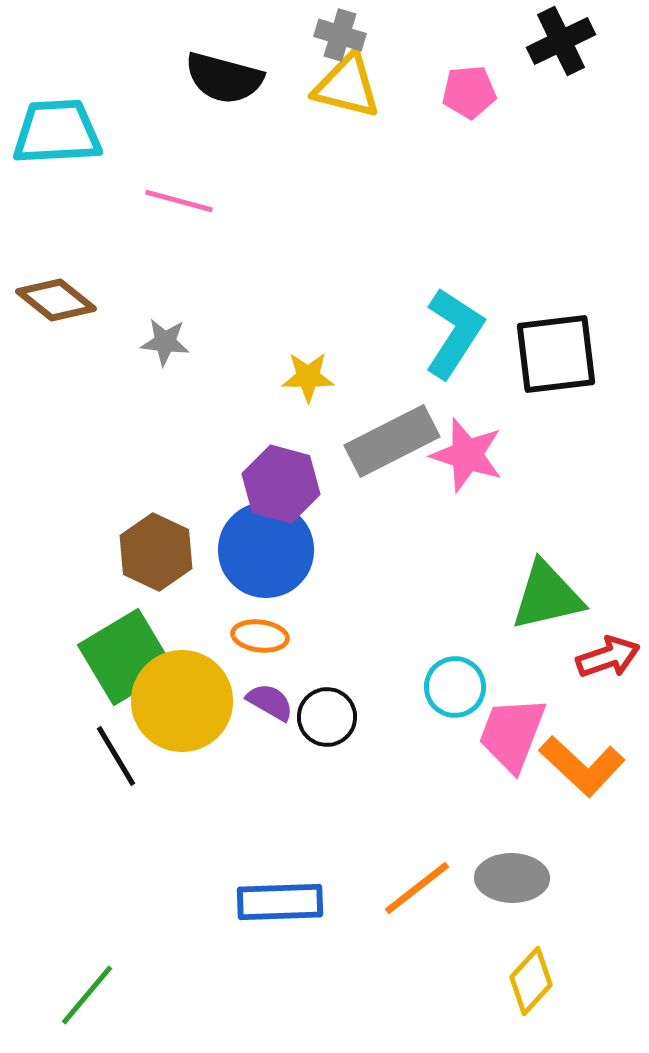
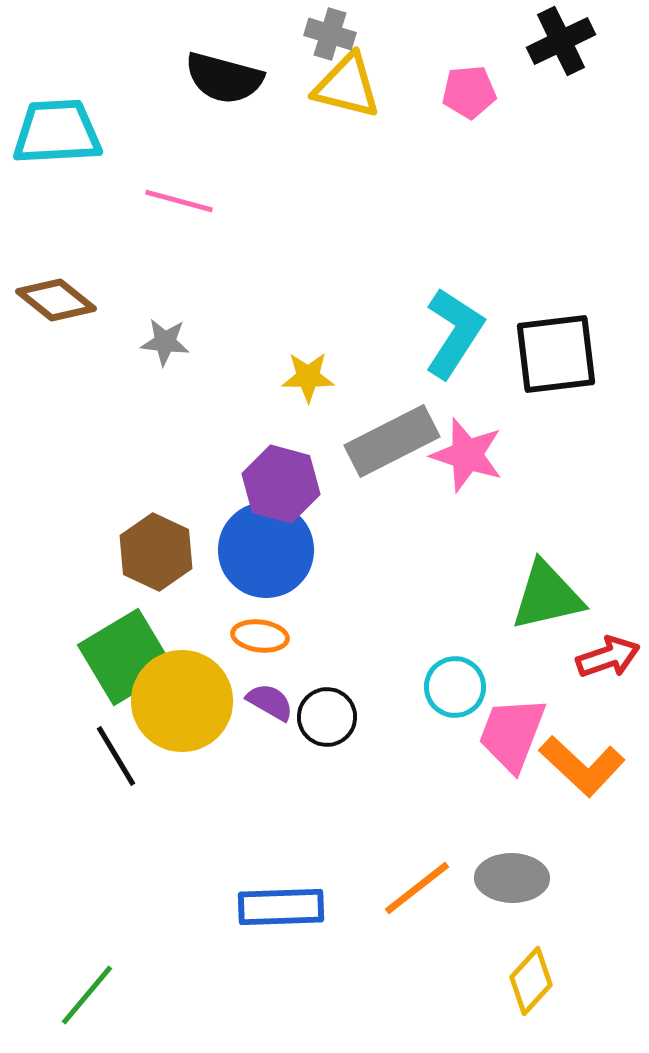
gray cross: moved 10 px left, 1 px up
blue rectangle: moved 1 px right, 5 px down
